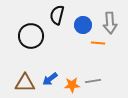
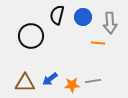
blue circle: moved 8 px up
